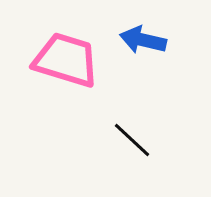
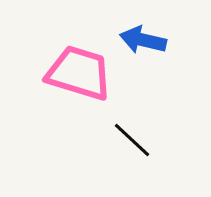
pink trapezoid: moved 13 px right, 13 px down
